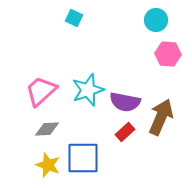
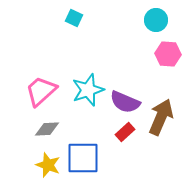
purple semicircle: rotated 12 degrees clockwise
